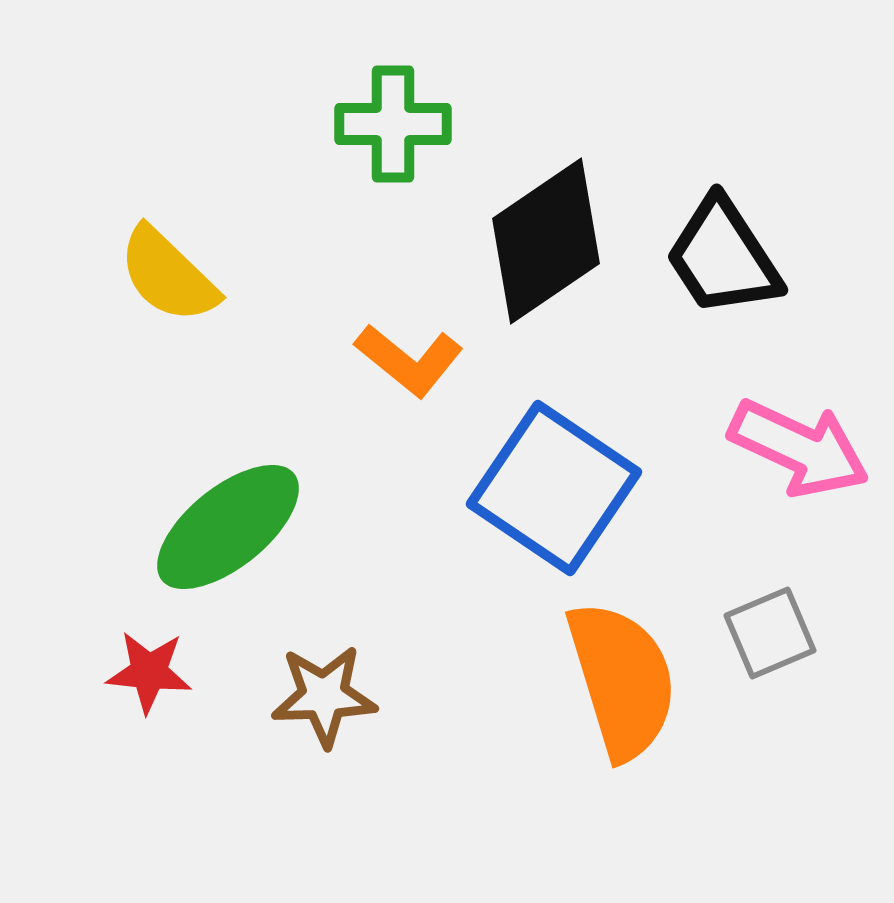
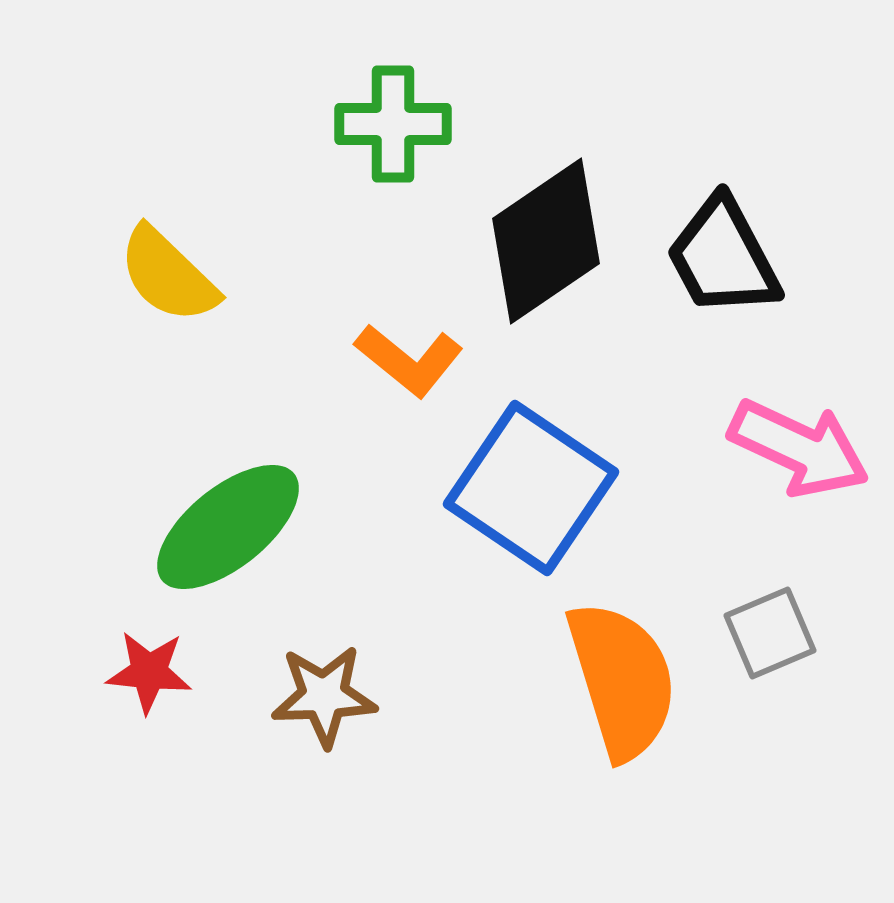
black trapezoid: rotated 5 degrees clockwise
blue square: moved 23 px left
